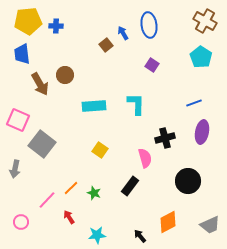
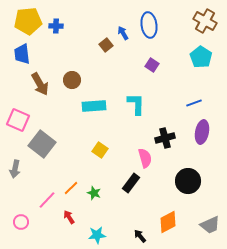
brown circle: moved 7 px right, 5 px down
black rectangle: moved 1 px right, 3 px up
